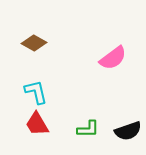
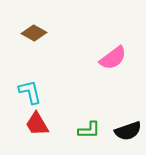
brown diamond: moved 10 px up
cyan L-shape: moved 6 px left
green L-shape: moved 1 px right, 1 px down
